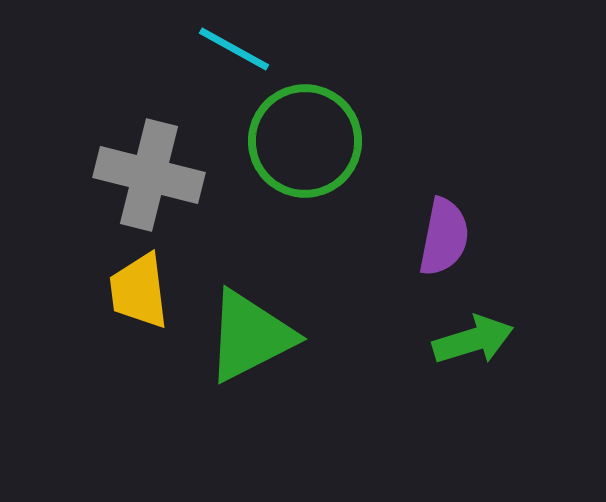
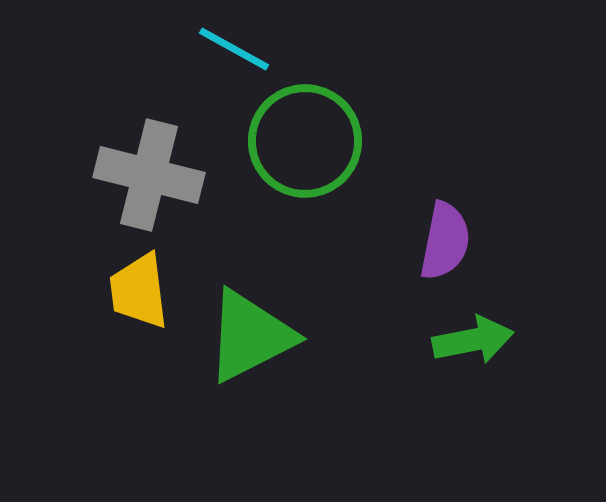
purple semicircle: moved 1 px right, 4 px down
green arrow: rotated 6 degrees clockwise
